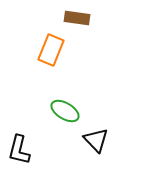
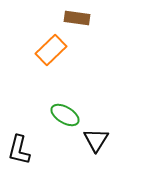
orange rectangle: rotated 24 degrees clockwise
green ellipse: moved 4 px down
black triangle: rotated 16 degrees clockwise
